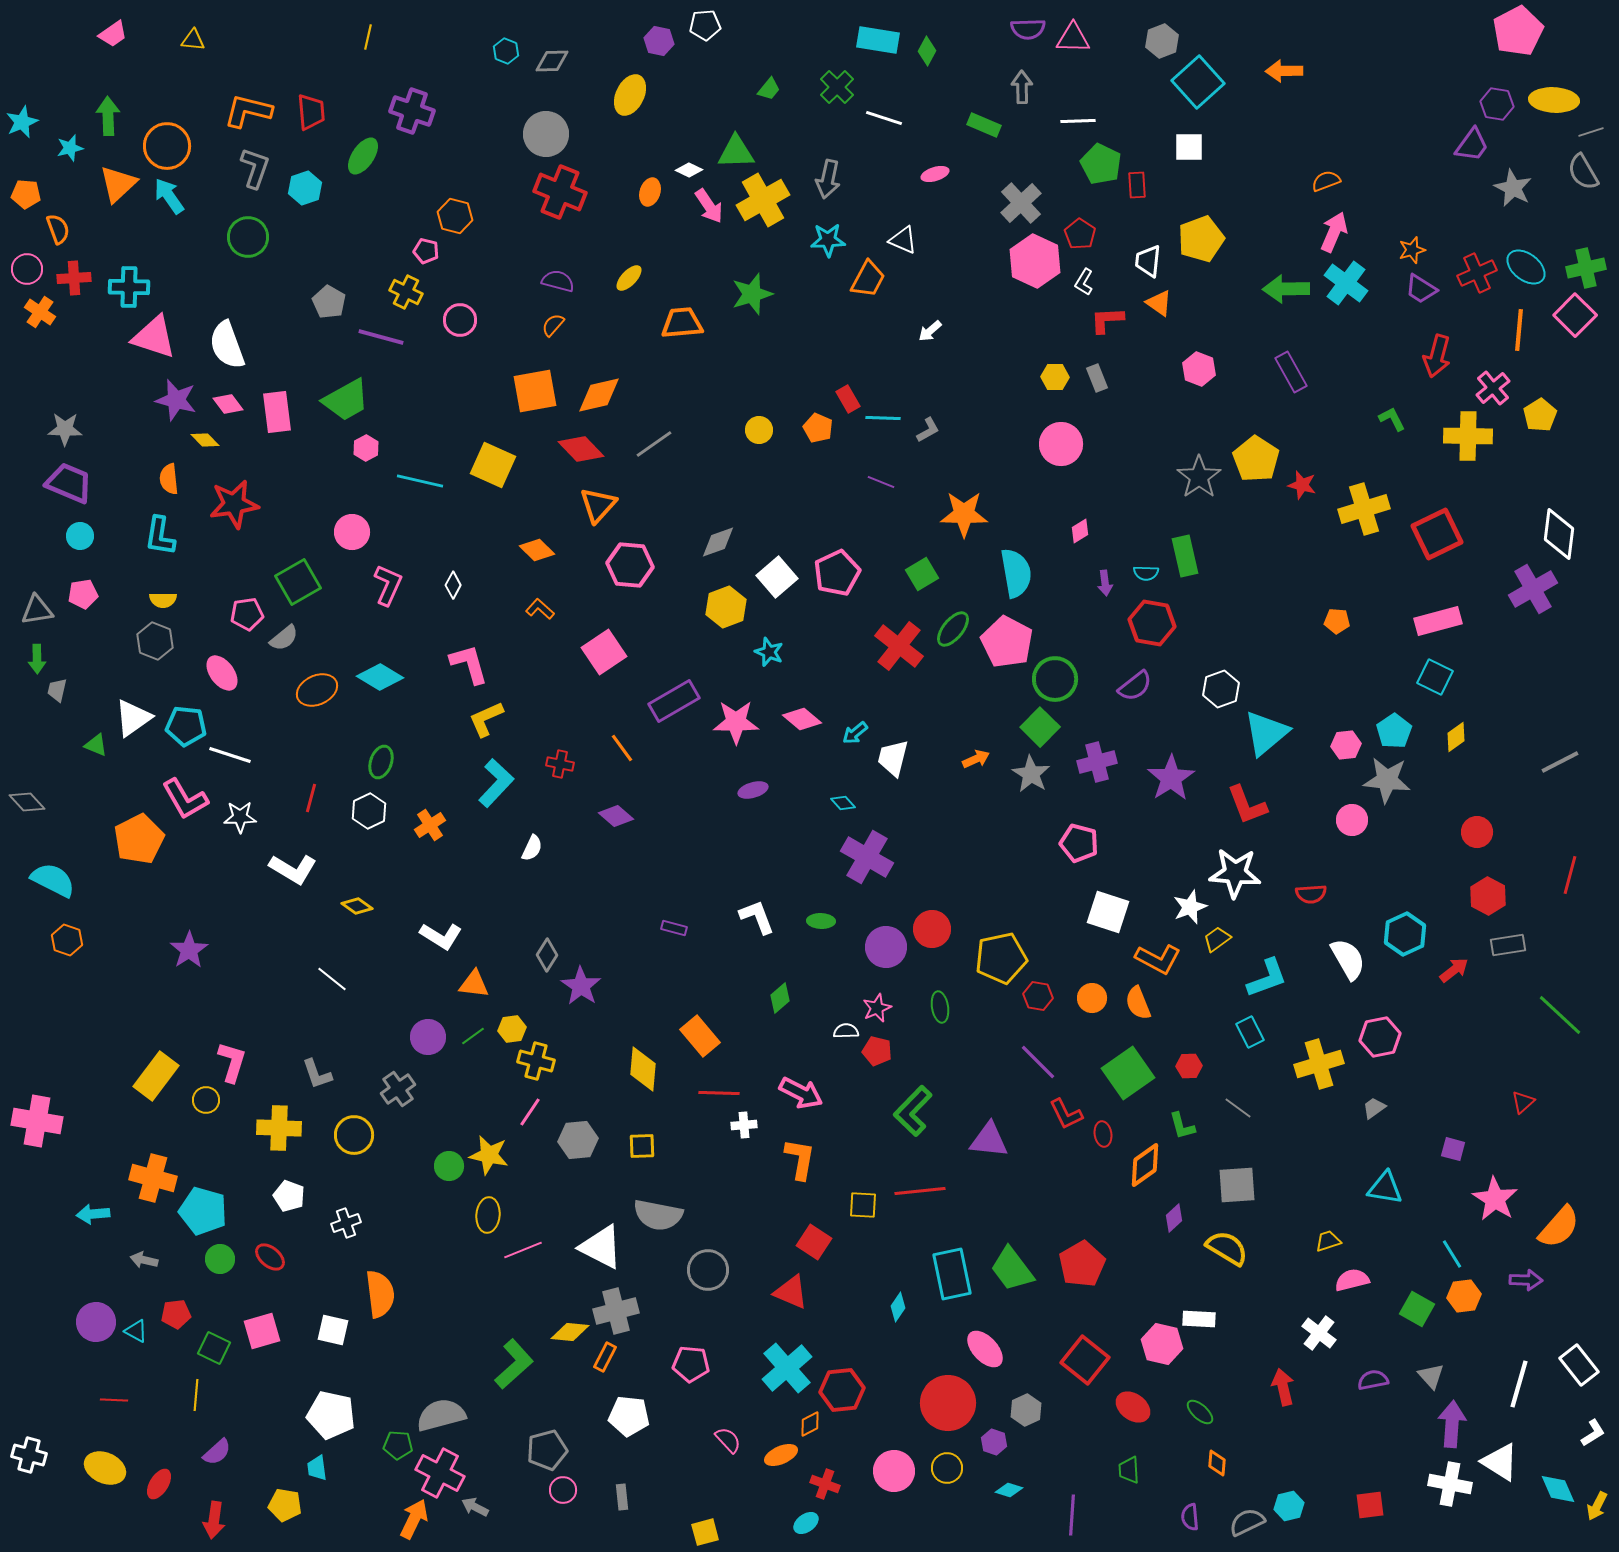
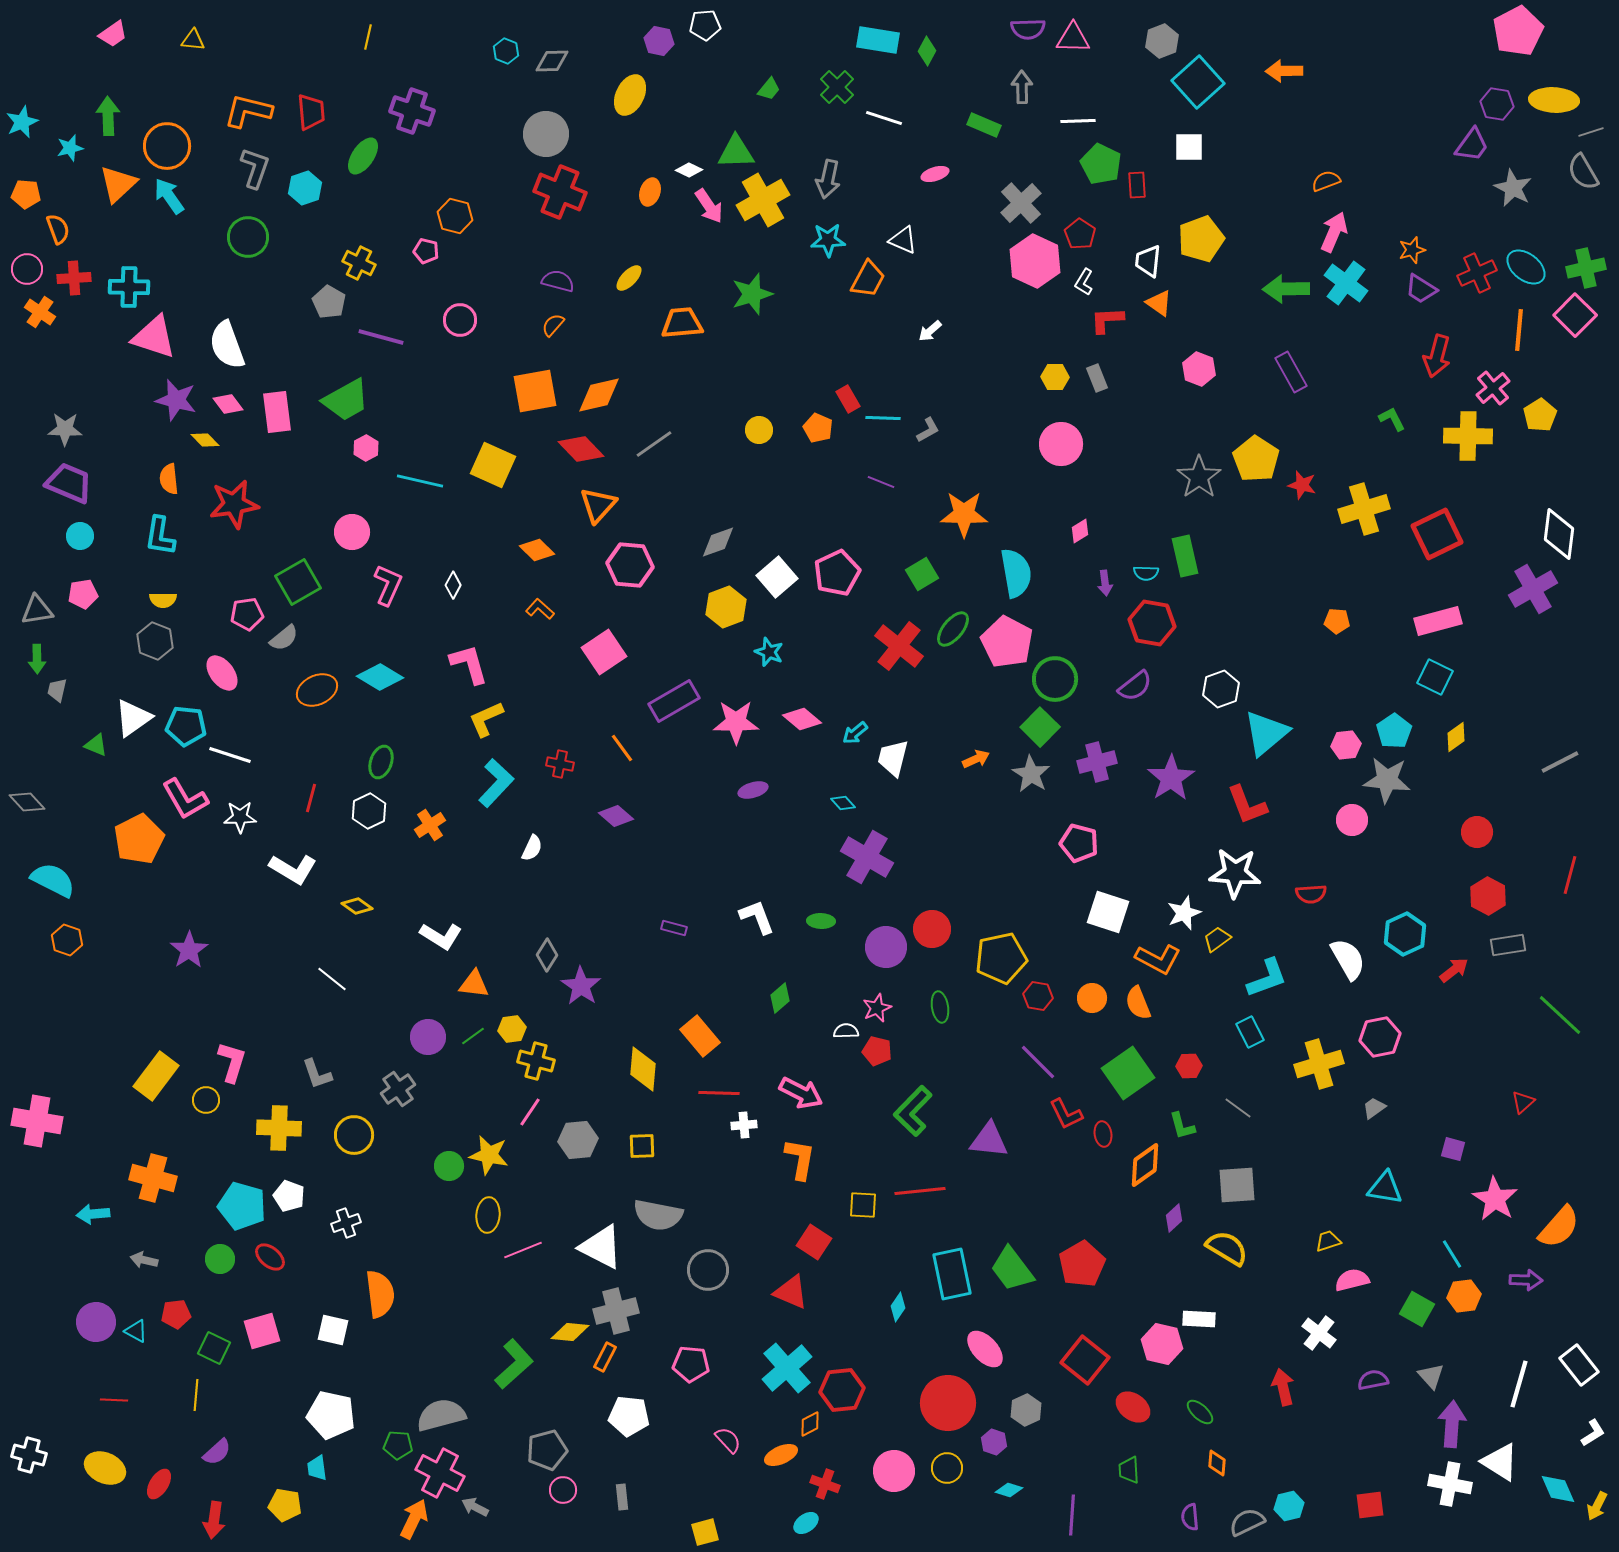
yellow cross at (406, 292): moved 47 px left, 29 px up
white star at (1190, 907): moved 6 px left, 6 px down
cyan pentagon at (203, 1211): moved 39 px right, 5 px up
